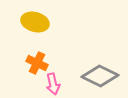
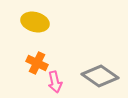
gray diamond: rotated 9 degrees clockwise
pink arrow: moved 2 px right, 2 px up
